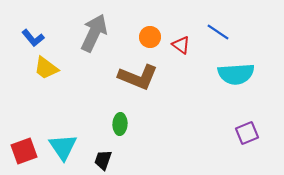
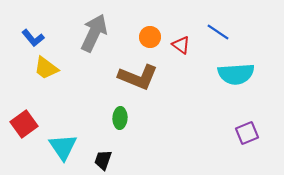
green ellipse: moved 6 px up
red square: moved 27 px up; rotated 16 degrees counterclockwise
